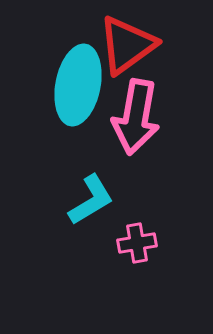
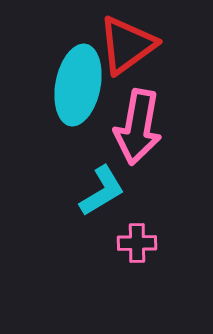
pink arrow: moved 2 px right, 10 px down
cyan L-shape: moved 11 px right, 9 px up
pink cross: rotated 9 degrees clockwise
